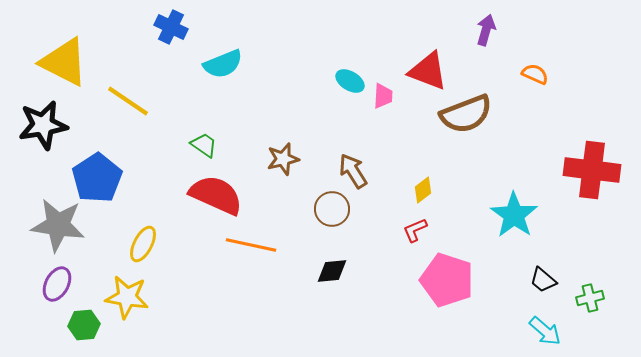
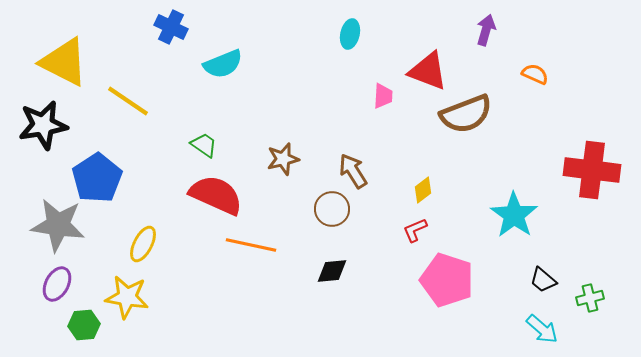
cyan ellipse: moved 47 px up; rotated 72 degrees clockwise
cyan arrow: moved 3 px left, 2 px up
